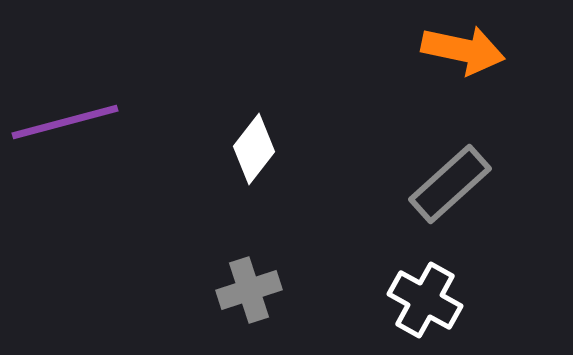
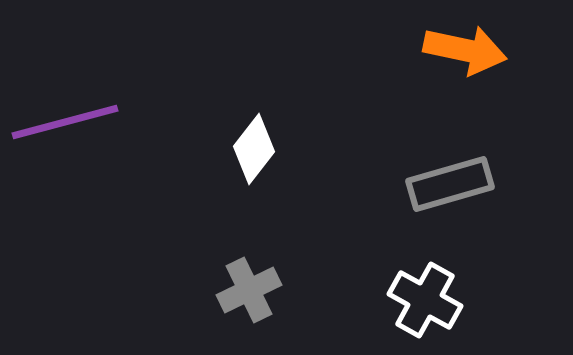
orange arrow: moved 2 px right
gray rectangle: rotated 26 degrees clockwise
gray cross: rotated 8 degrees counterclockwise
